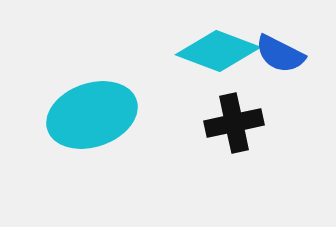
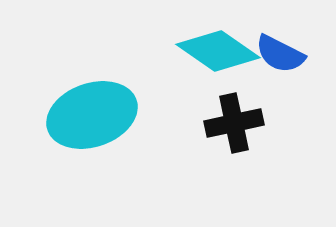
cyan diamond: rotated 14 degrees clockwise
